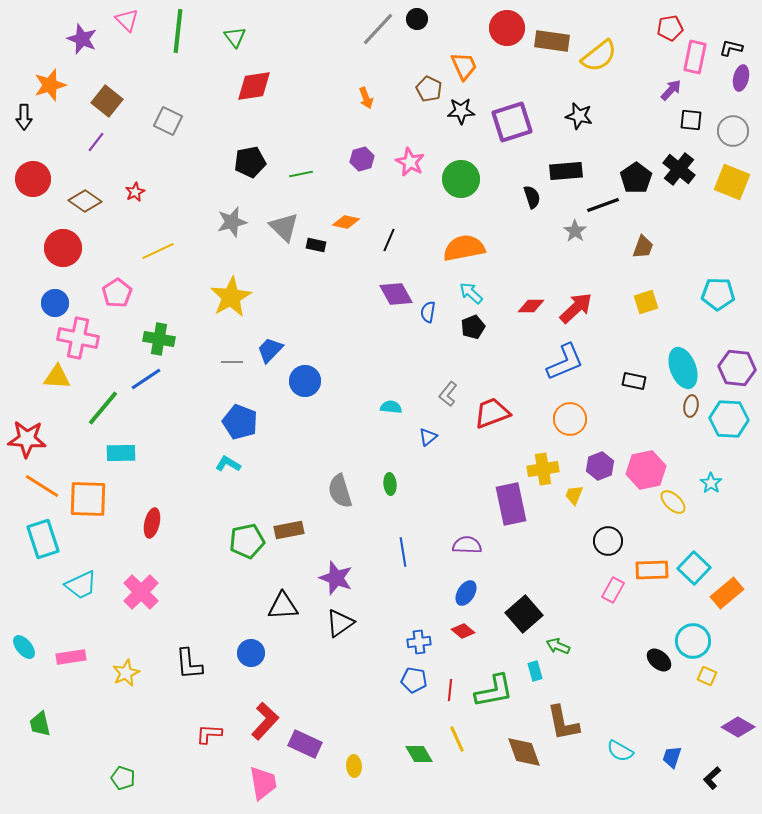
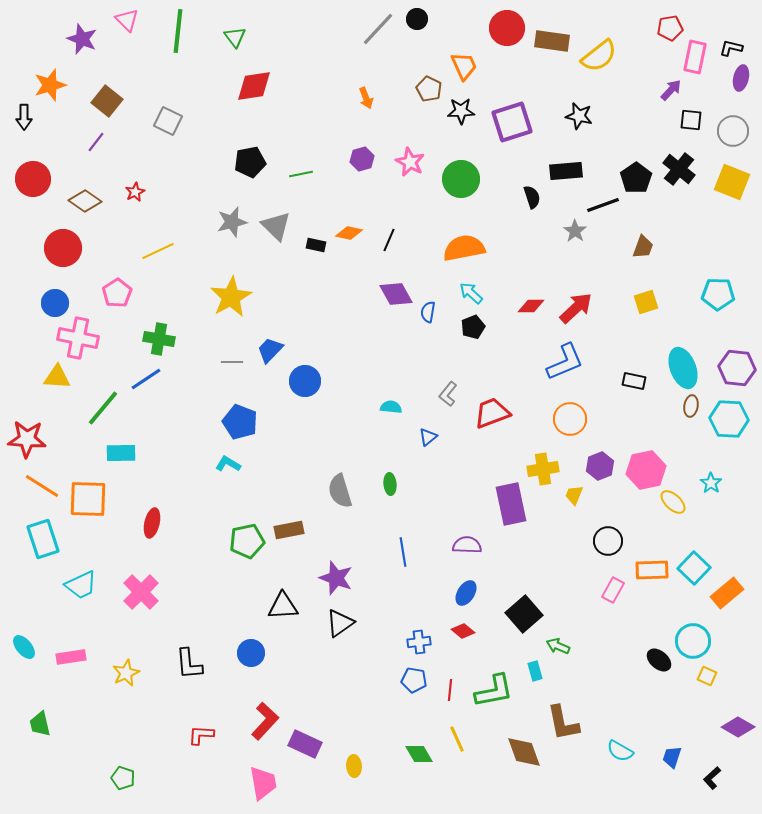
orange diamond at (346, 222): moved 3 px right, 11 px down
gray triangle at (284, 227): moved 8 px left, 1 px up
red L-shape at (209, 734): moved 8 px left, 1 px down
